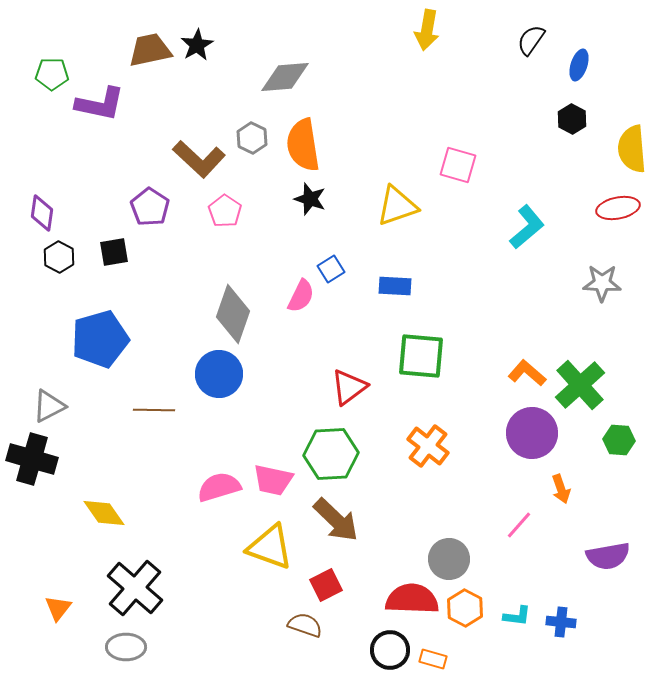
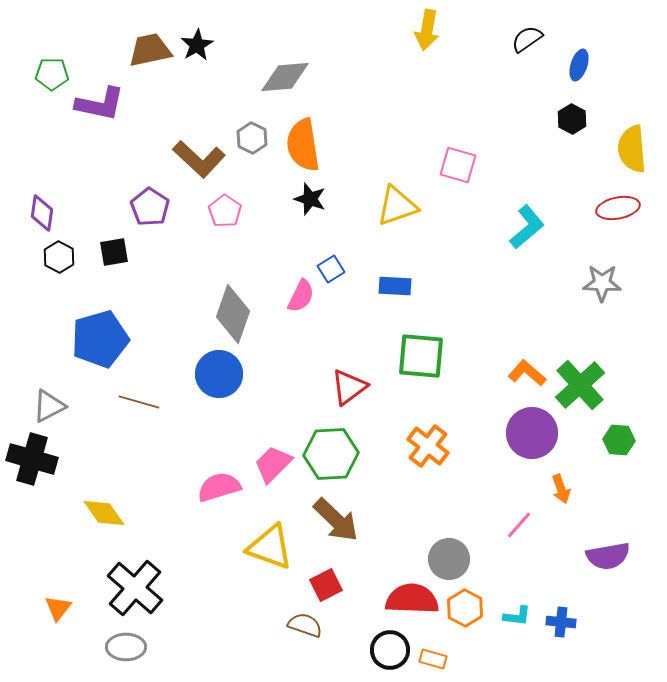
black semicircle at (531, 40): moved 4 px left, 1 px up; rotated 20 degrees clockwise
brown line at (154, 410): moved 15 px left, 8 px up; rotated 15 degrees clockwise
pink trapezoid at (273, 480): moved 16 px up; rotated 123 degrees clockwise
